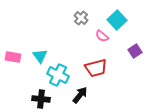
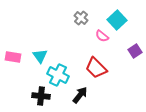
red trapezoid: rotated 60 degrees clockwise
black cross: moved 3 px up
